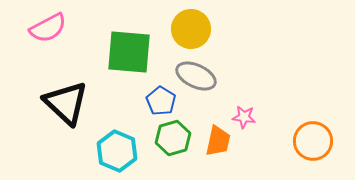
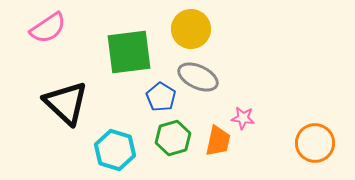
pink semicircle: rotated 6 degrees counterclockwise
green square: rotated 12 degrees counterclockwise
gray ellipse: moved 2 px right, 1 px down
blue pentagon: moved 4 px up
pink star: moved 1 px left, 1 px down
orange circle: moved 2 px right, 2 px down
cyan hexagon: moved 2 px left, 1 px up; rotated 6 degrees counterclockwise
